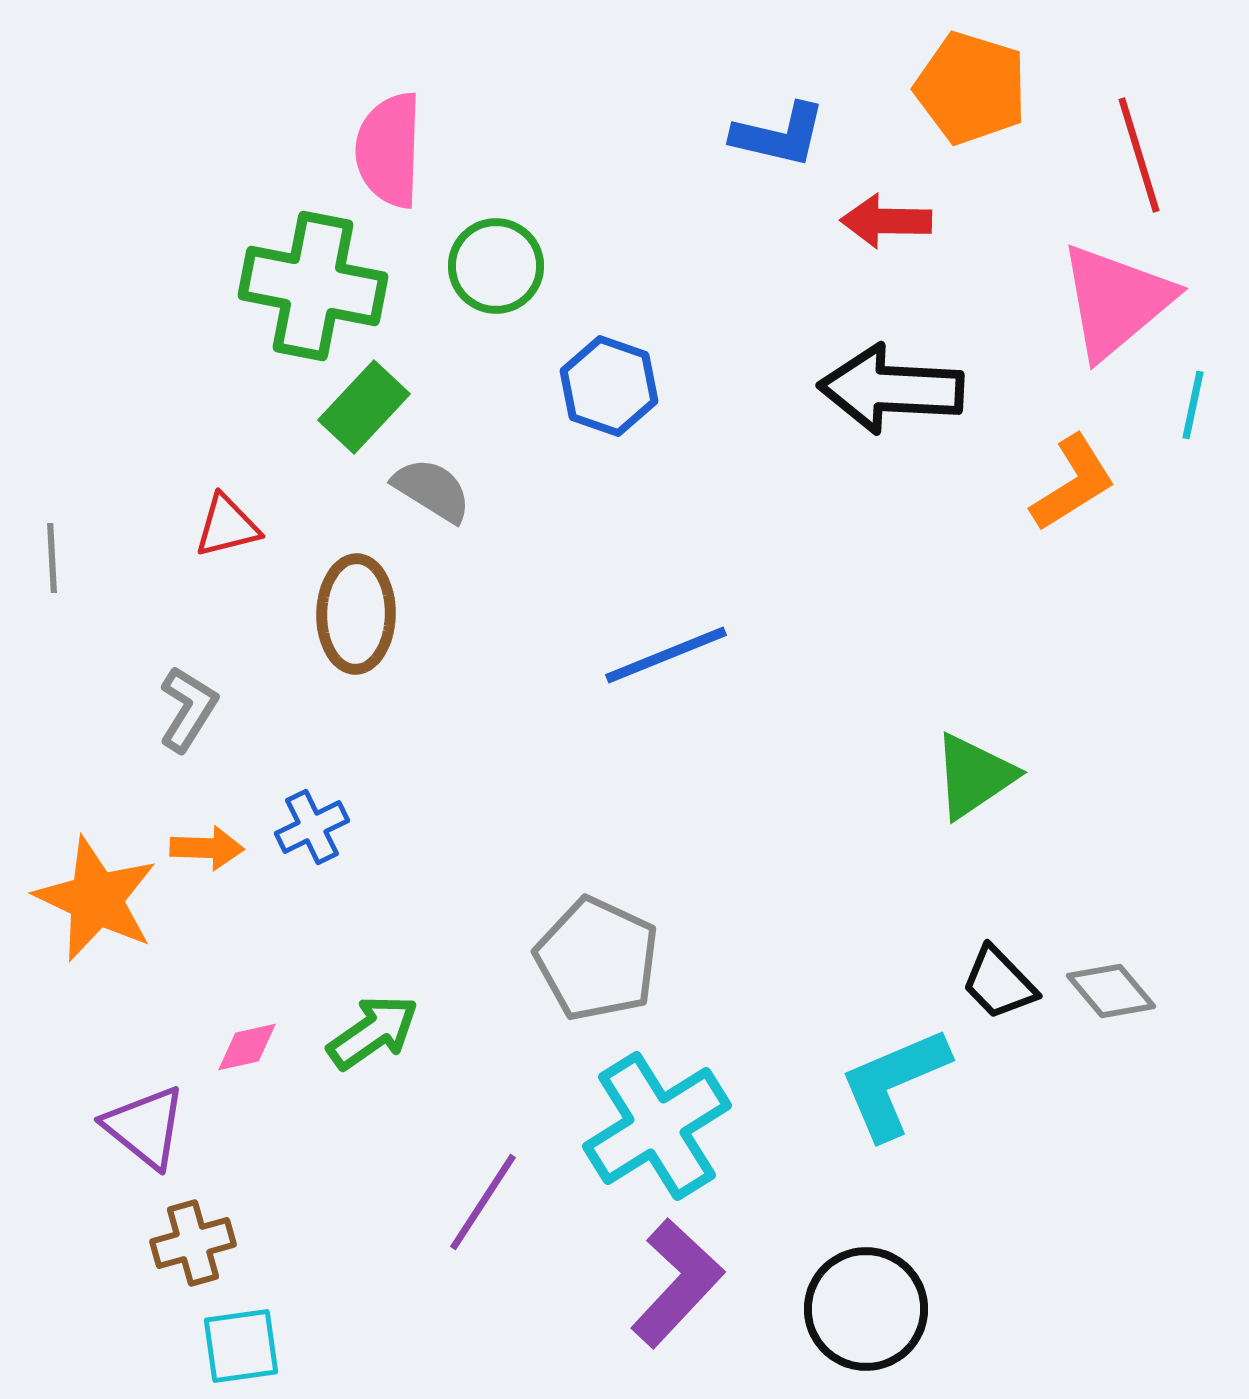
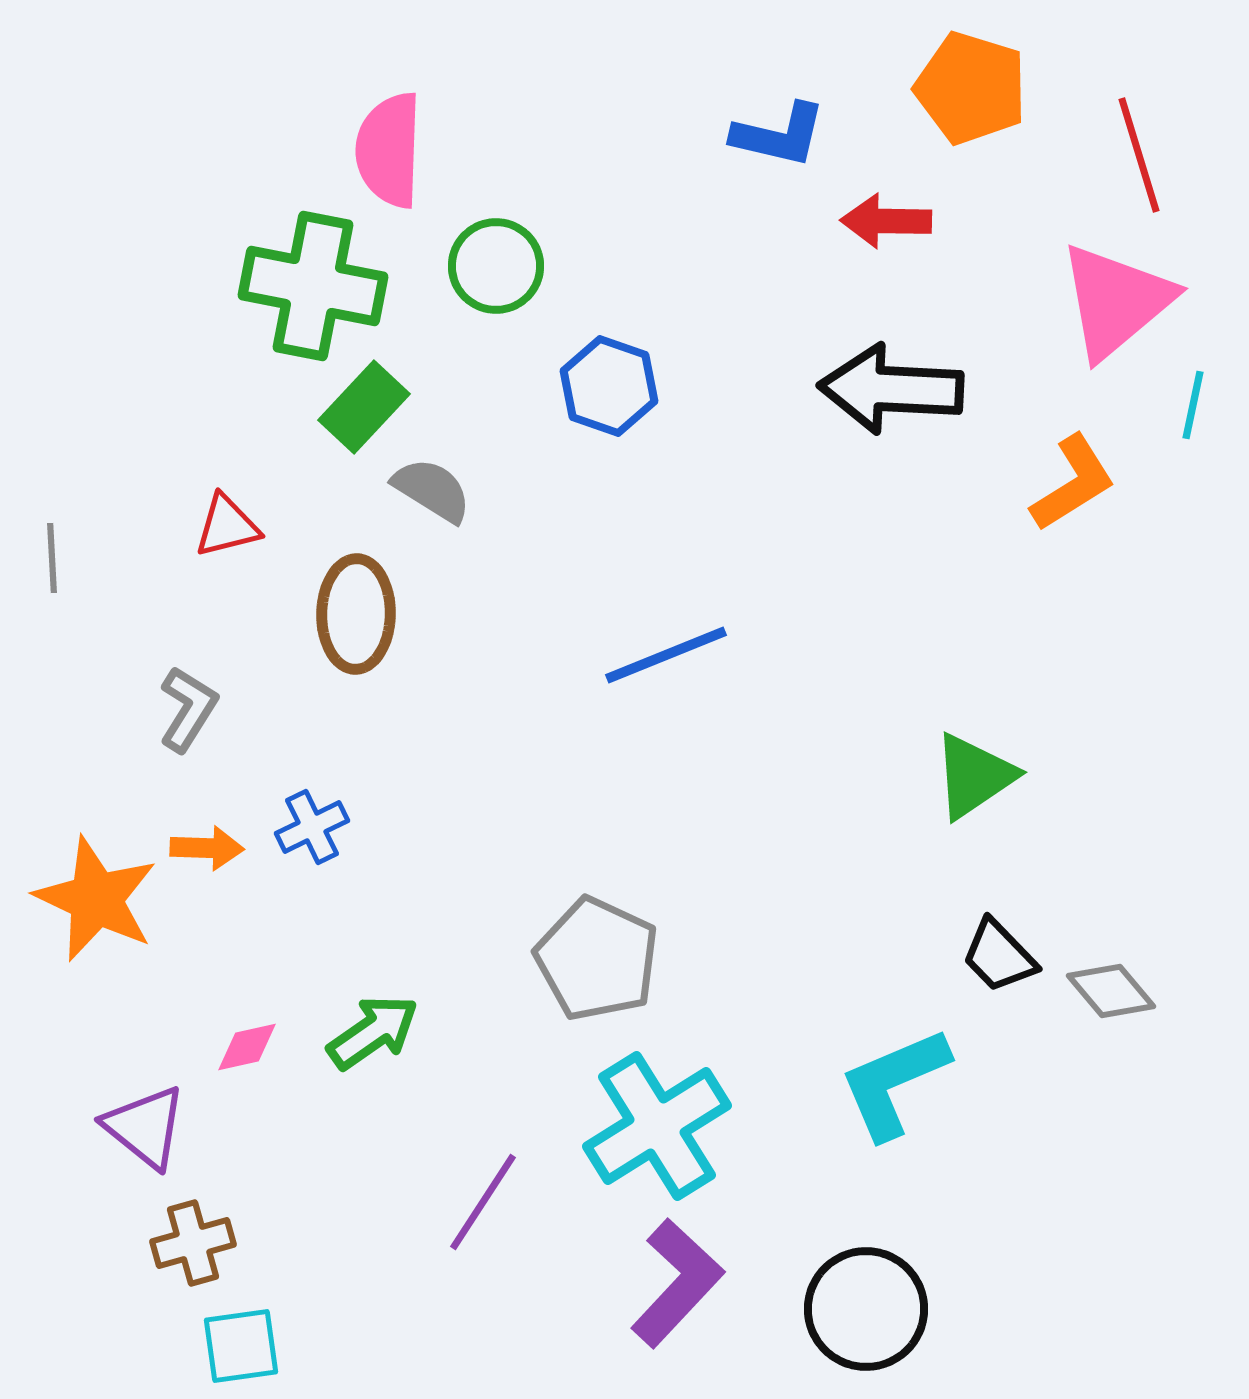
black trapezoid: moved 27 px up
